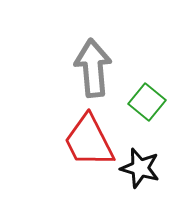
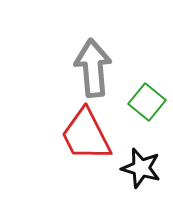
red trapezoid: moved 3 px left, 6 px up
black star: moved 1 px right
